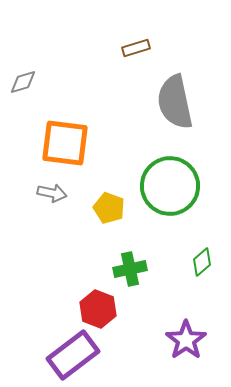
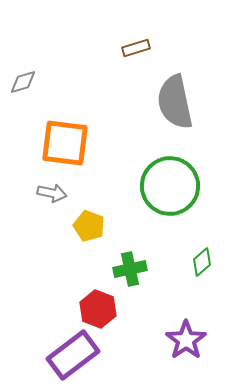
yellow pentagon: moved 20 px left, 18 px down
